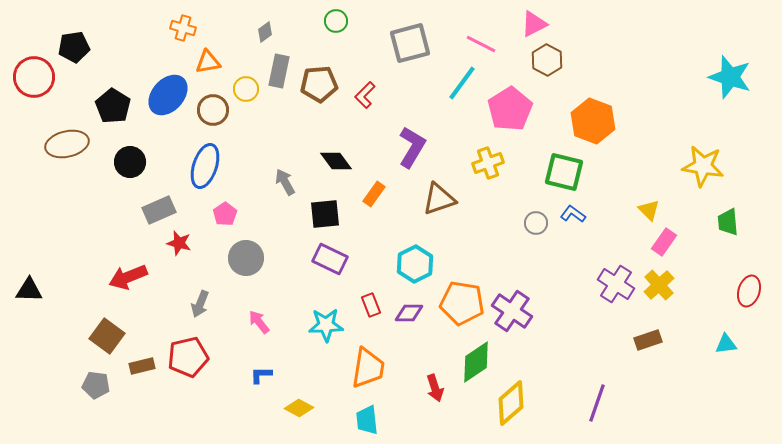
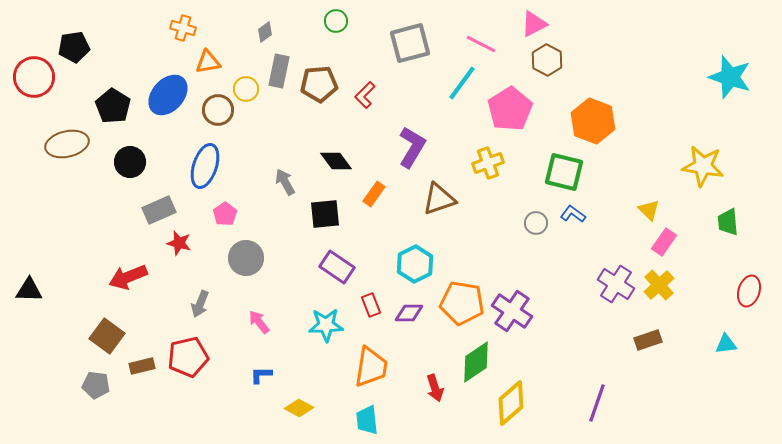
brown circle at (213, 110): moved 5 px right
purple rectangle at (330, 259): moved 7 px right, 8 px down; rotated 8 degrees clockwise
orange trapezoid at (368, 368): moved 3 px right, 1 px up
